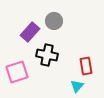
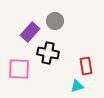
gray circle: moved 1 px right
black cross: moved 1 px right, 2 px up
pink square: moved 2 px right, 3 px up; rotated 20 degrees clockwise
cyan triangle: rotated 32 degrees clockwise
